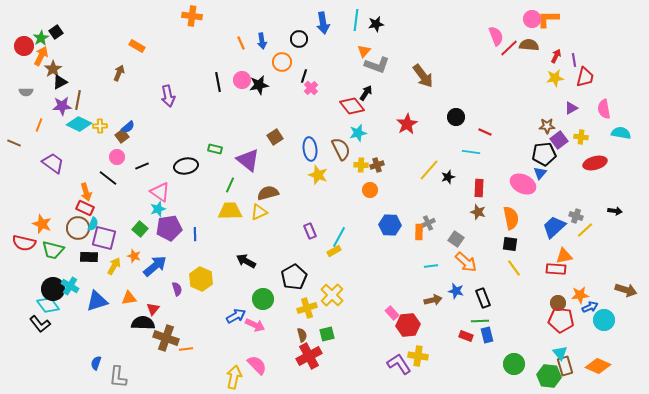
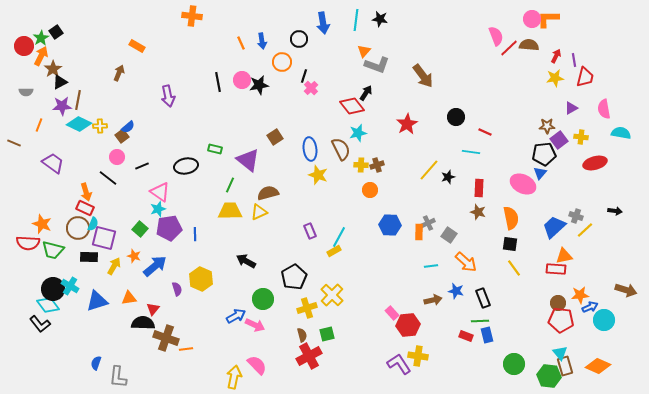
black star at (376, 24): moved 4 px right, 5 px up; rotated 21 degrees clockwise
gray square at (456, 239): moved 7 px left, 4 px up
red semicircle at (24, 243): moved 4 px right; rotated 10 degrees counterclockwise
